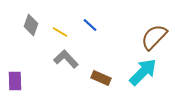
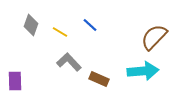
gray L-shape: moved 3 px right, 3 px down
cyan arrow: moved 1 px up; rotated 40 degrees clockwise
brown rectangle: moved 2 px left, 1 px down
